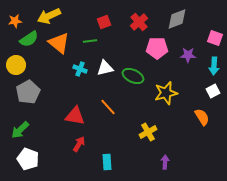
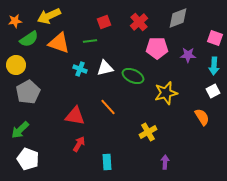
gray diamond: moved 1 px right, 1 px up
orange triangle: rotated 20 degrees counterclockwise
